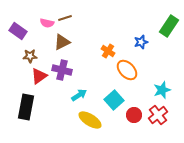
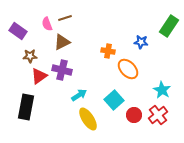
pink semicircle: moved 1 px down; rotated 56 degrees clockwise
blue star: rotated 24 degrees clockwise
orange cross: rotated 24 degrees counterclockwise
orange ellipse: moved 1 px right, 1 px up
cyan star: rotated 24 degrees counterclockwise
yellow ellipse: moved 2 px left, 1 px up; rotated 25 degrees clockwise
